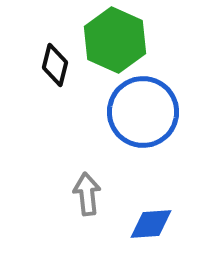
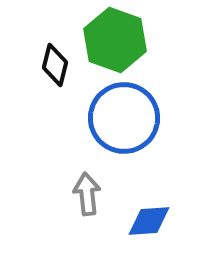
green hexagon: rotated 4 degrees counterclockwise
blue circle: moved 19 px left, 6 px down
blue diamond: moved 2 px left, 3 px up
